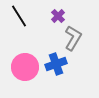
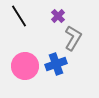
pink circle: moved 1 px up
